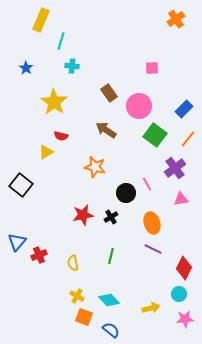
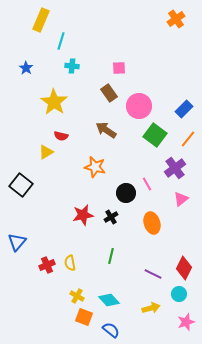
pink square: moved 33 px left
pink triangle: rotated 28 degrees counterclockwise
purple line: moved 25 px down
red cross: moved 8 px right, 10 px down
yellow semicircle: moved 3 px left
pink star: moved 1 px right, 3 px down; rotated 12 degrees counterclockwise
